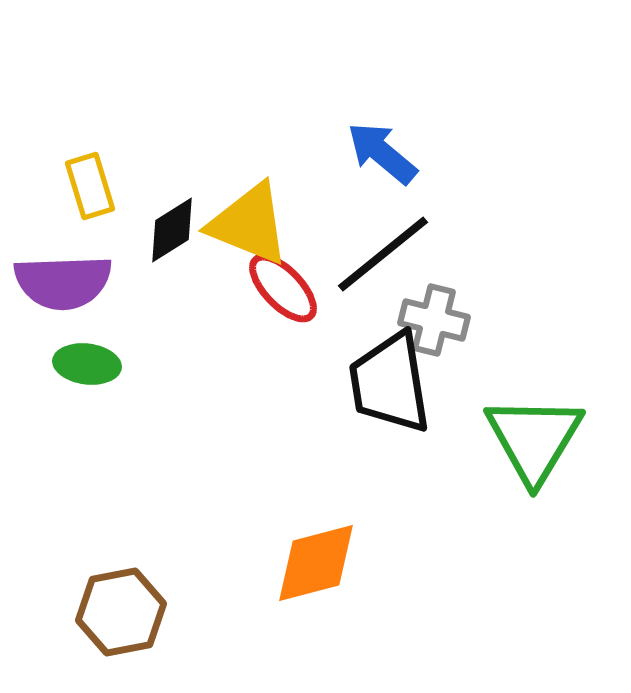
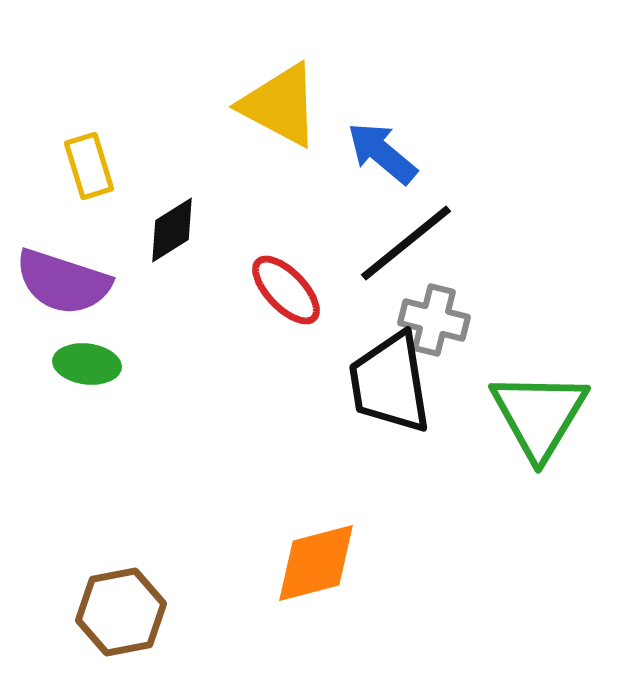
yellow rectangle: moved 1 px left, 20 px up
yellow triangle: moved 31 px right, 119 px up; rotated 6 degrees clockwise
black line: moved 23 px right, 11 px up
purple semicircle: rotated 20 degrees clockwise
red ellipse: moved 3 px right, 2 px down
green triangle: moved 5 px right, 24 px up
